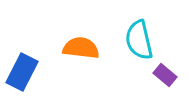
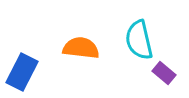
purple rectangle: moved 1 px left, 2 px up
